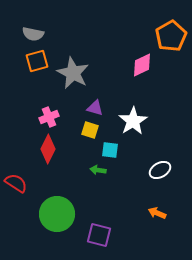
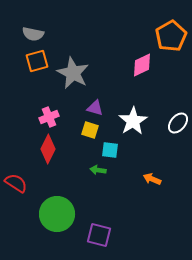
white ellipse: moved 18 px right, 47 px up; rotated 20 degrees counterclockwise
orange arrow: moved 5 px left, 34 px up
